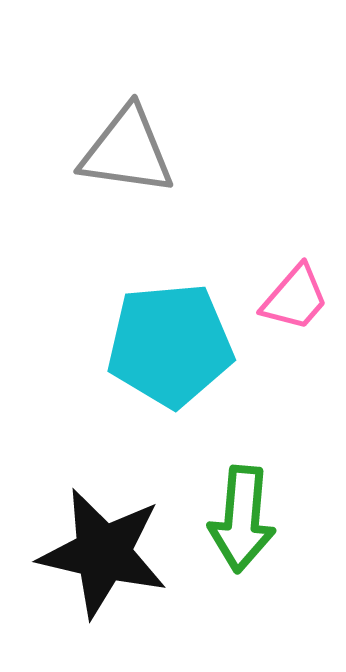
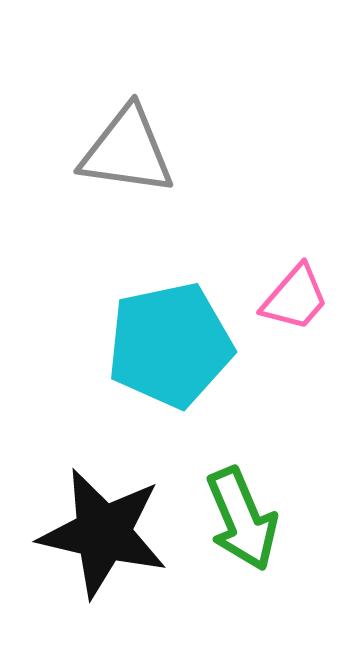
cyan pentagon: rotated 7 degrees counterclockwise
green arrow: rotated 28 degrees counterclockwise
black star: moved 20 px up
